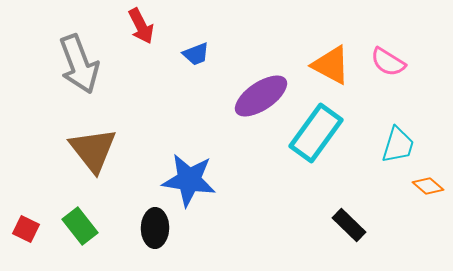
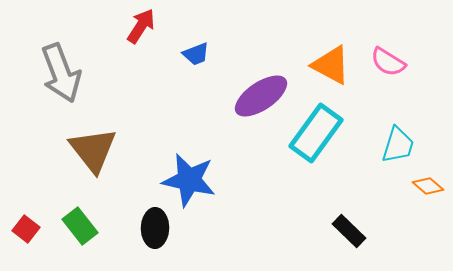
red arrow: rotated 120 degrees counterclockwise
gray arrow: moved 18 px left, 9 px down
blue star: rotated 4 degrees clockwise
black rectangle: moved 6 px down
red square: rotated 12 degrees clockwise
